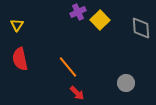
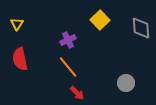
purple cross: moved 10 px left, 28 px down
yellow triangle: moved 1 px up
